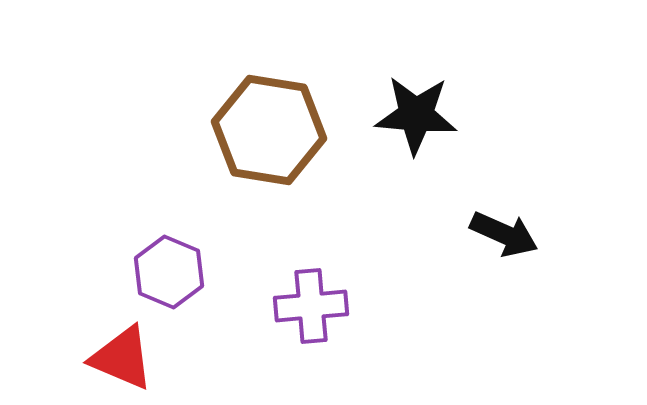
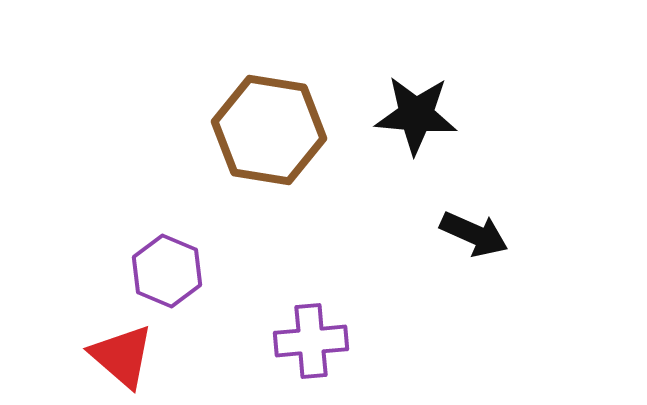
black arrow: moved 30 px left
purple hexagon: moved 2 px left, 1 px up
purple cross: moved 35 px down
red triangle: moved 2 px up; rotated 18 degrees clockwise
